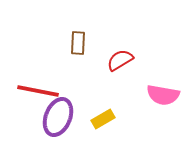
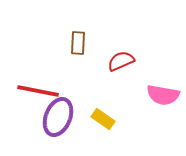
red semicircle: moved 1 px right, 1 px down; rotated 8 degrees clockwise
yellow rectangle: rotated 65 degrees clockwise
